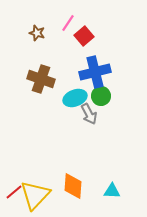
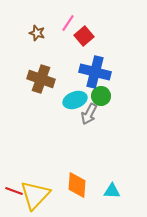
blue cross: rotated 28 degrees clockwise
cyan ellipse: moved 2 px down
gray arrow: rotated 55 degrees clockwise
orange diamond: moved 4 px right, 1 px up
red line: moved 1 px up; rotated 60 degrees clockwise
